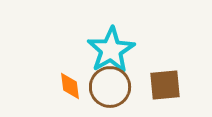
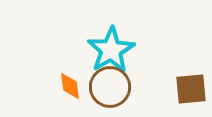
brown square: moved 26 px right, 4 px down
